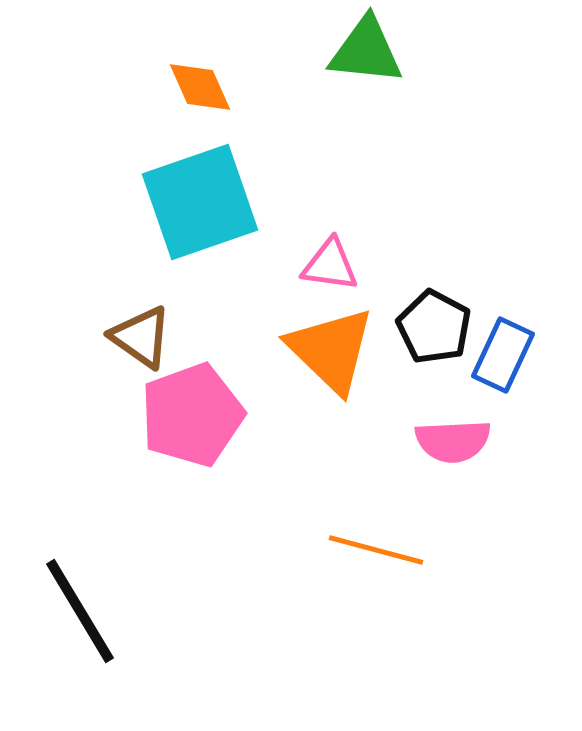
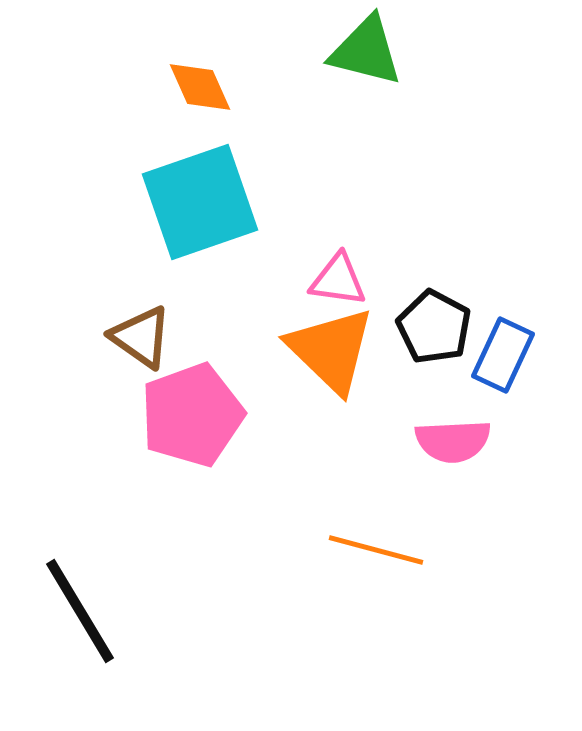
green triangle: rotated 8 degrees clockwise
pink triangle: moved 8 px right, 15 px down
